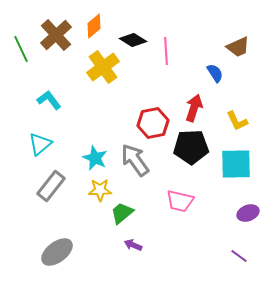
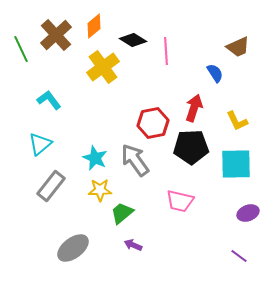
gray ellipse: moved 16 px right, 4 px up
